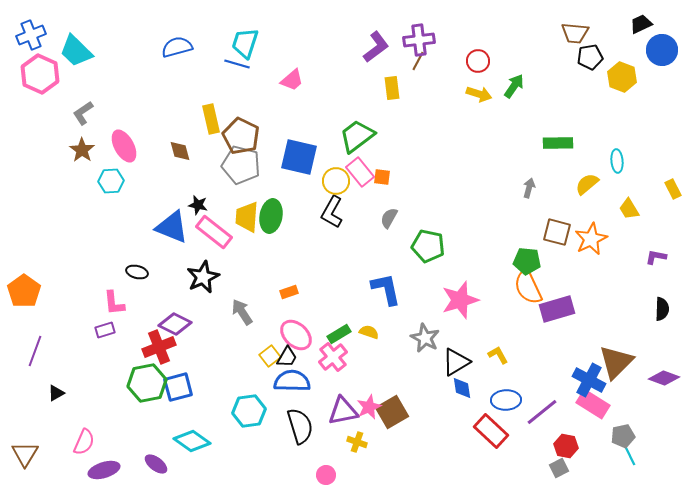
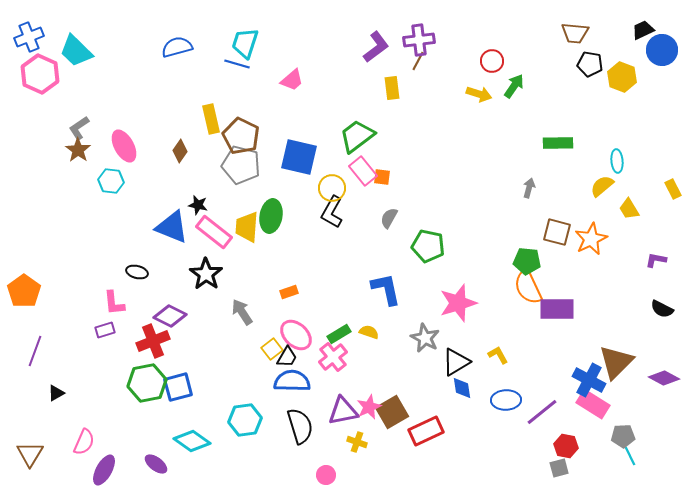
black trapezoid at (641, 24): moved 2 px right, 6 px down
blue cross at (31, 35): moved 2 px left, 2 px down
black pentagon at (590, 57): moved 7 px down; rotated 20 degrees clockwise
red circle at (478, 61): moved 14 px right
gray L-shape at (83, 113): moved 4 px left, 15 px down
brown star at (82, 150): moved 4 px left
brown diamond at (180, 151): rotated 50 degrees clockwise
pink rectangle at (360, 172): moved 3 px right, 1 px up
cyan hexagon at (111, 181): rotated 10 degrees clockwise
yellow circle at (336, 181): moved 4 px left, 7 px down
yellow semicircle at (587, 184): moved 15 px right, 2 px down
yellow trapezoid at (247, 217): moved 10 px down
purple L-shape at (656, 257): moved 3 px down
black star at (203, 277): moved 3 px right, 3 px up; rotated 12 degrees counterclockwise
pink star at (460, 300): moved 2 px left, 3 px down
purple rectangle at (557, 309): rotated 16 degrees clockwise
black semicircle at (662, 309): rotated 115 degrees clockwise
purple diamond at (175, 324): moved 5 px left, 8 px up
red cross at (159, 347): moved 6 px left, 6 px up
yellow square at (270, 356): moved 2 px right, 7 px up
purple diamond at (664, 378): rotated 8 degrees clockwise
cyan hexagon at (249, 411): moved 4 px left, 9 px down
red rectangle at (491, 431): moved 65 px left; rotated 68 degrees counterclockwise
gray pentagon at (623, 436): rotated 10 degrees clockwise
brown triangle at (25, 454): moved 5 px right
gray square at (559, 468): rotated 12 degrees clockwise
purple ellipse at (104, 470): rotated 44 degrees counterclockwise
